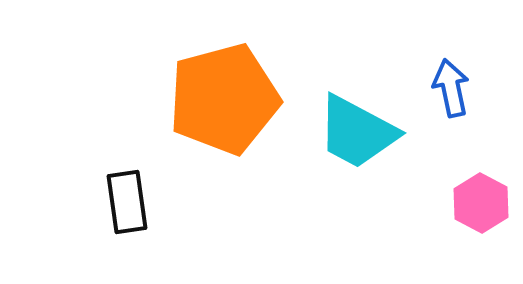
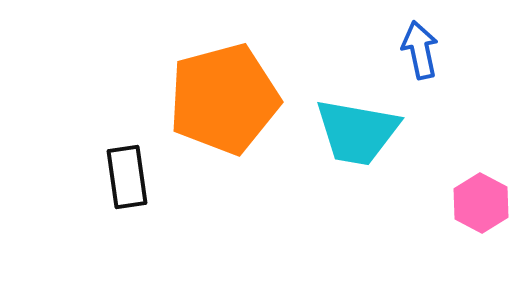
blue arrow: moved 31 px left, 38 px up
cyan trapezoid: rotated 18 degrees counterclockwise
black rectangle: moved 25 px up
